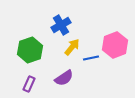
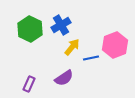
green hexagon: moved 21 px up; rotated 15 degrees counterclockwise
